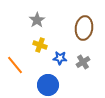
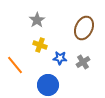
brown ellipse: rotated 15 degrees clockwise
